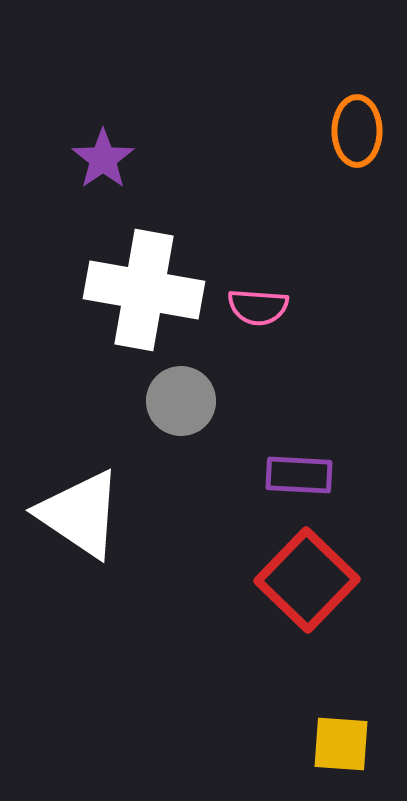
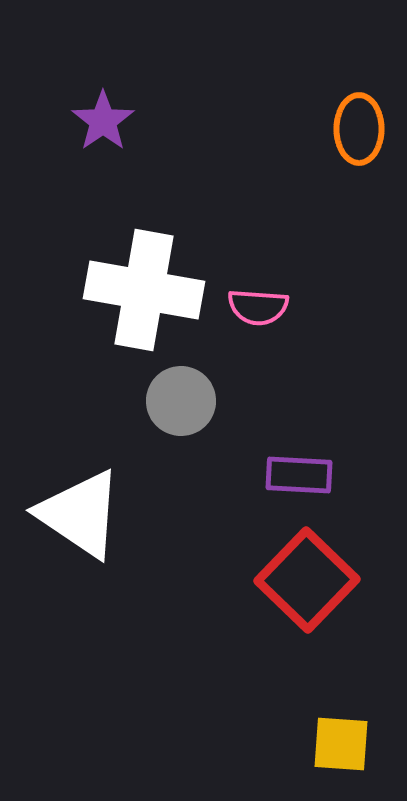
orange ellipse: moved 2 px right, 2 px up
purple star: moved 38 px up
